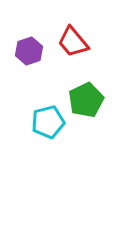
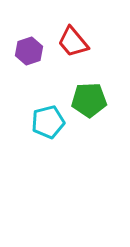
green pentagon: moved 3 px right; rotated 24 degrees clockwise
